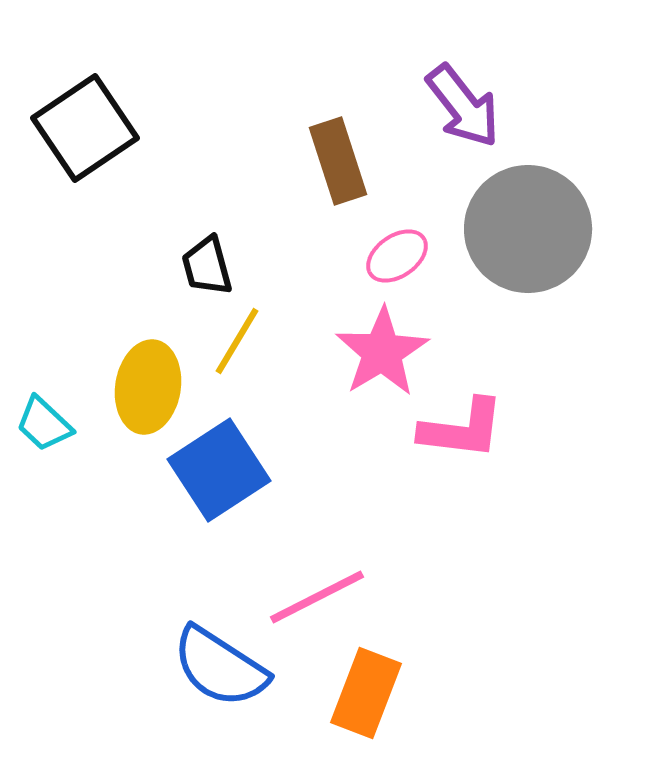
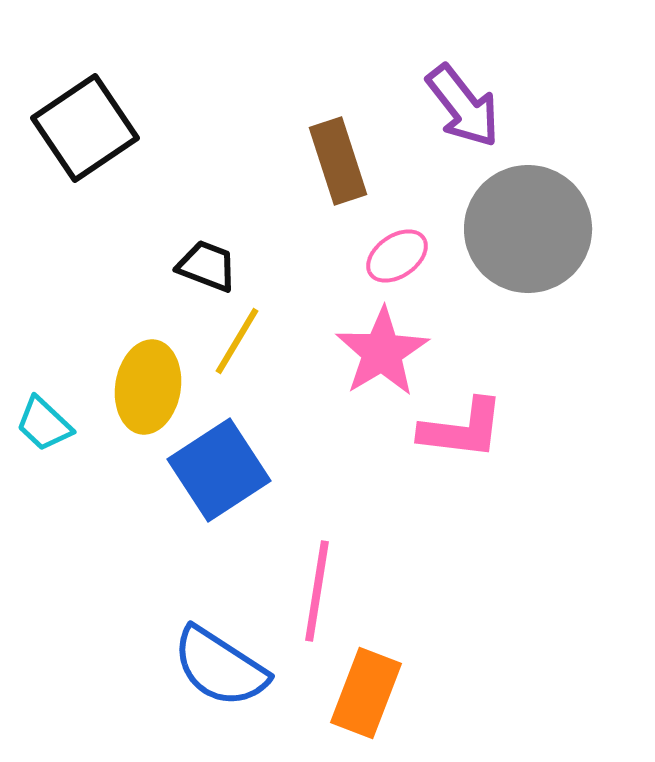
black trapezoid: rotated 126 degrees clockwise
pink line: moved 6 px up; rotated 54 degrees counterclockwise
